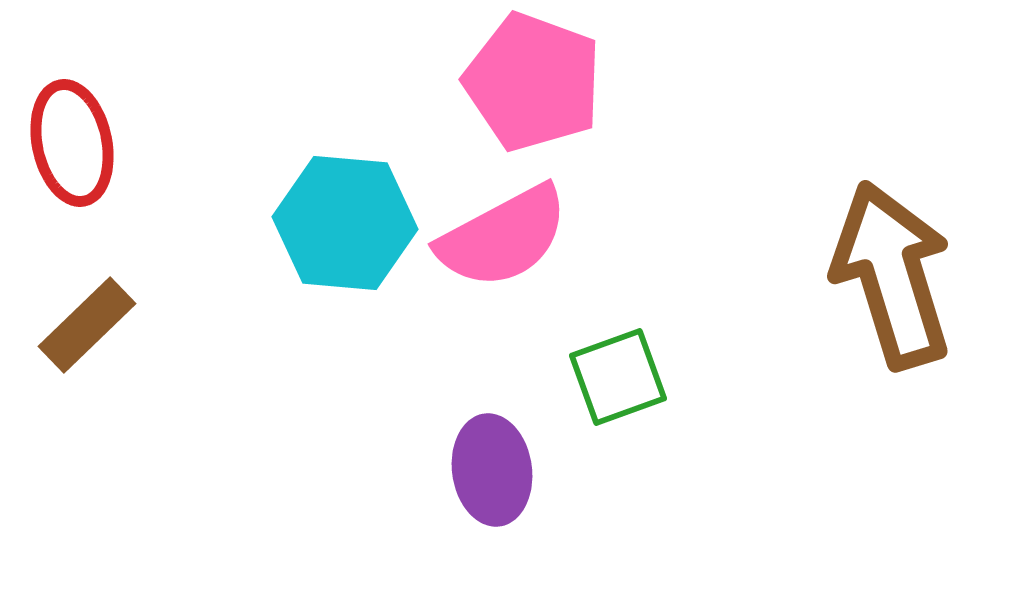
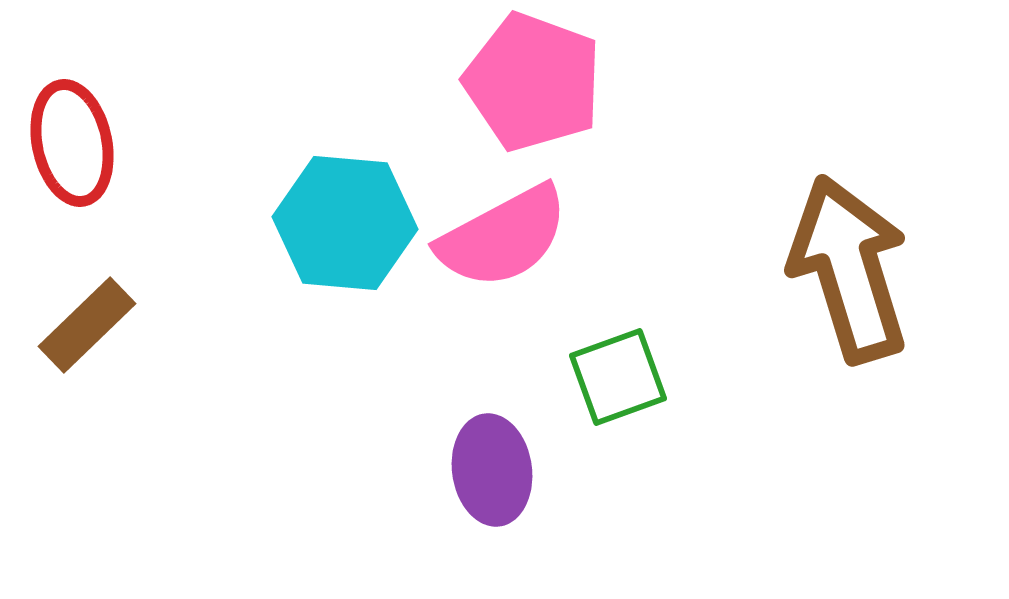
brown arrow: moved 43 px left, 6 px up
